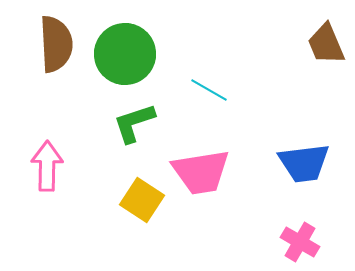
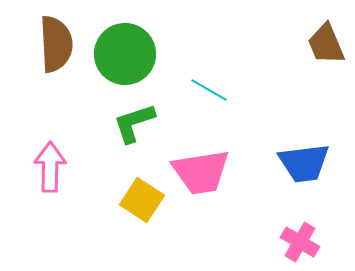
pink arrow: moved 3 px right, 1 px down
